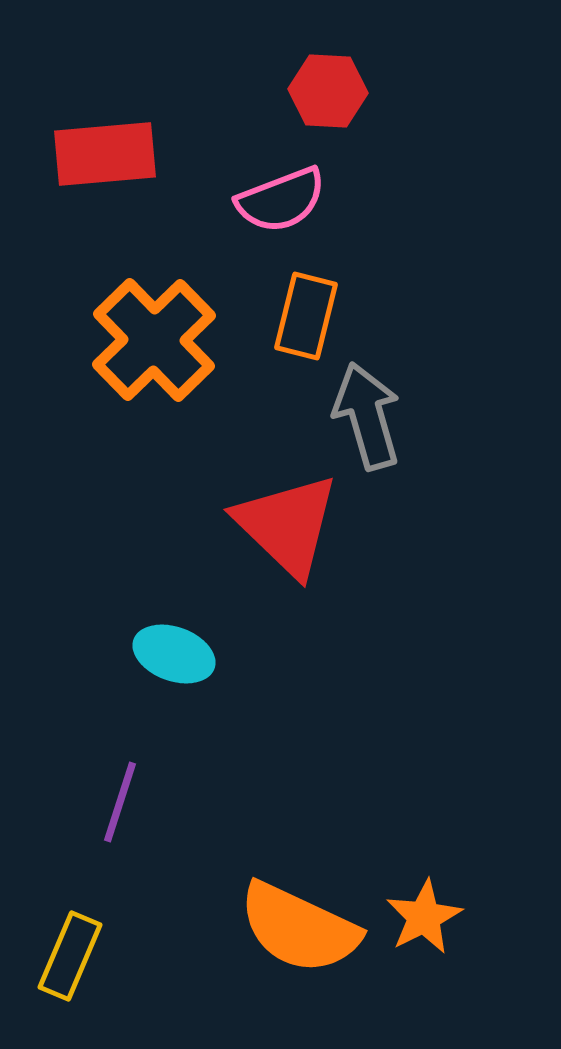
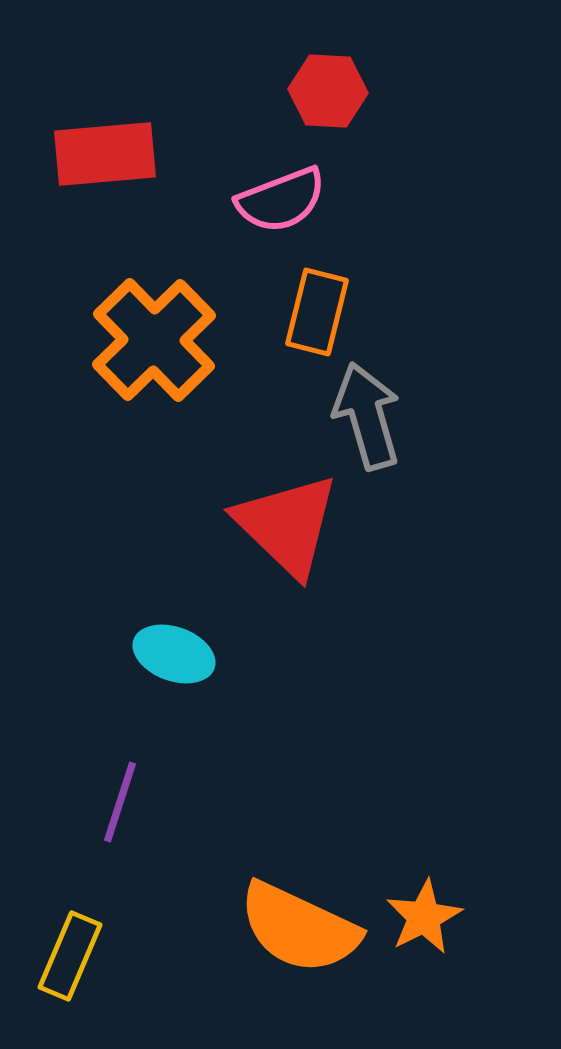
orange rectangle: moved 11 px right, 4 px up
